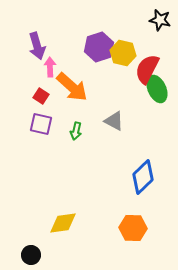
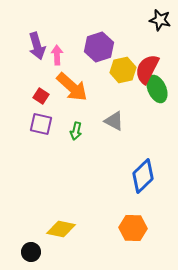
yellow hexagon: moved 17 px down; rotated 25 degrees counterclockwise
pink arrow: moved 7 px right, 12 px up
blue diamond: moved 1 px up
yellow diamond: moved 2 px left, 6 px down; rotated 20 degrees clockwise
black circle: moved 3 px up
